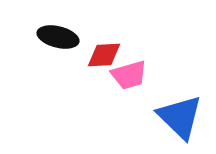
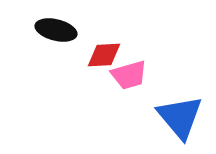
black ellipse: moved 2 px left, 7 px up
blue triangle: rotated 6 degrees clockwise
